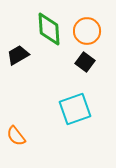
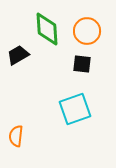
green diamond: moved 2 px left
black square: moved 3 px left, 2 px down; rotated 30 degrees counterclockwise
orange semicircle: rotated 45 degrees clockwise
